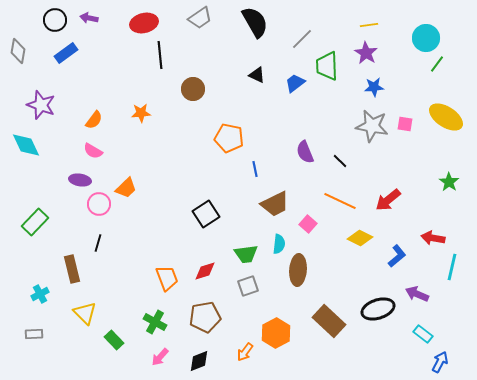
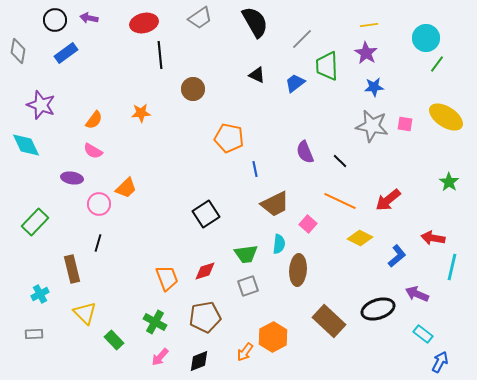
purple ellipse at (80, 180): moved 8 px left, 2 px up
orange hexagon at (276, 333): moved 3 px left, 4 px down
